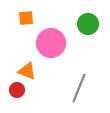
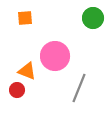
orange square: moved 1 px left
green circle: moved 5 px right, 6 px up
pink circle: moved 4 px right, 13 px down
